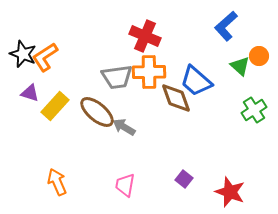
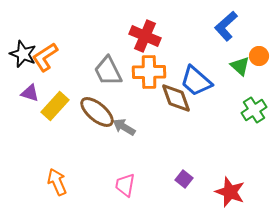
gray trapezoid: moved 9 px left, 6 px up; rotated 72 degrees clockwise
